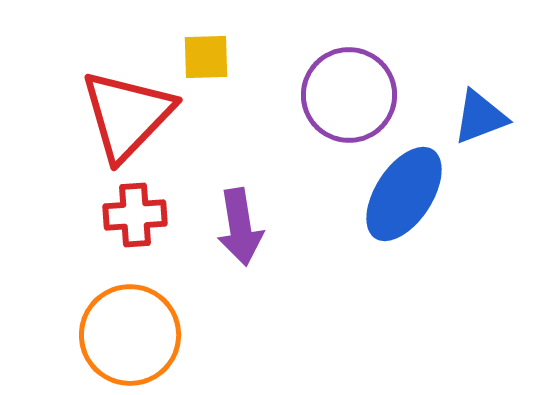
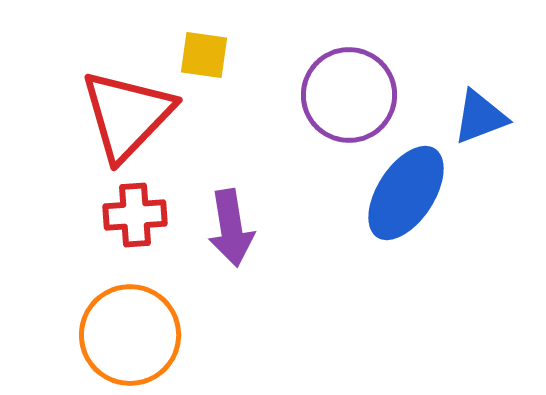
yellow square: moved 2 px left, 2 px up; rotated 10 degrees clockwise
blue ellipse: moved 2 px right, 1 px up
purple arrow: moved 9 px left, 1 px down
